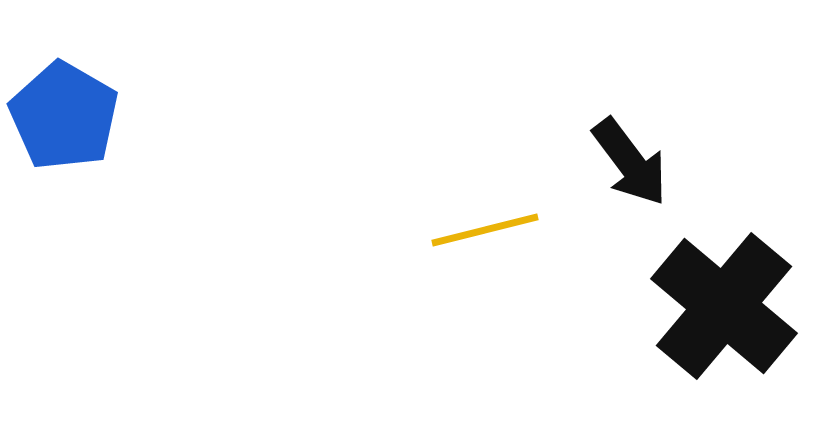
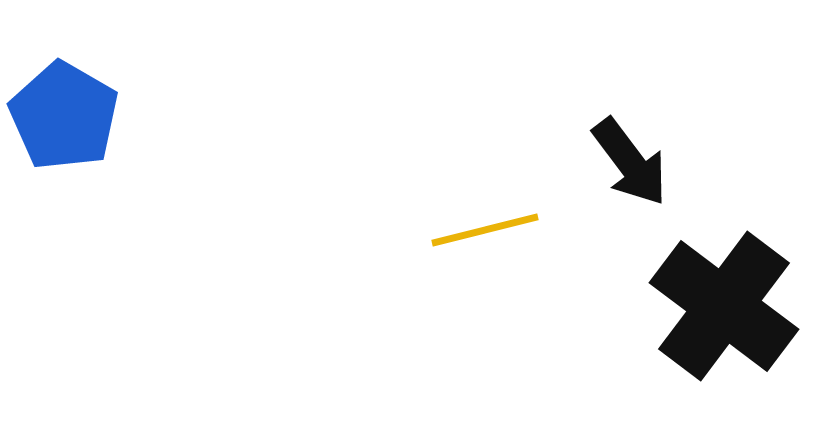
black cross: rotated 3 degrees counterclockwise
